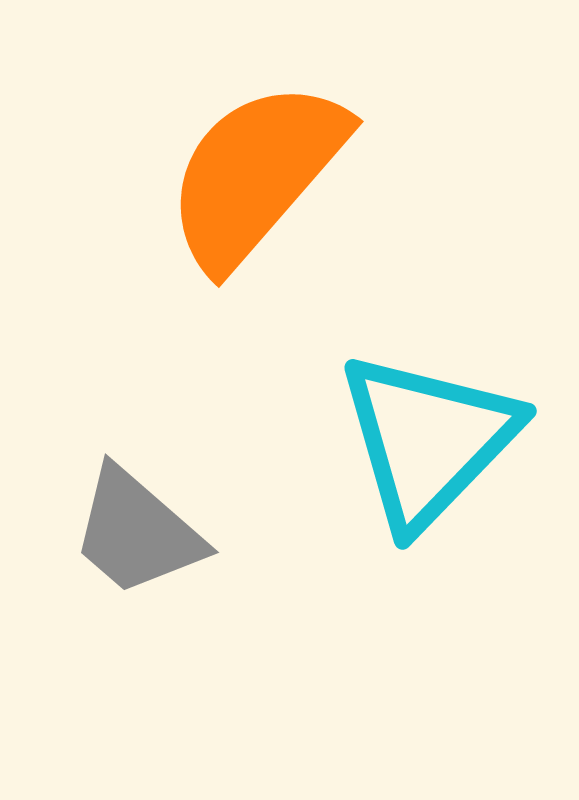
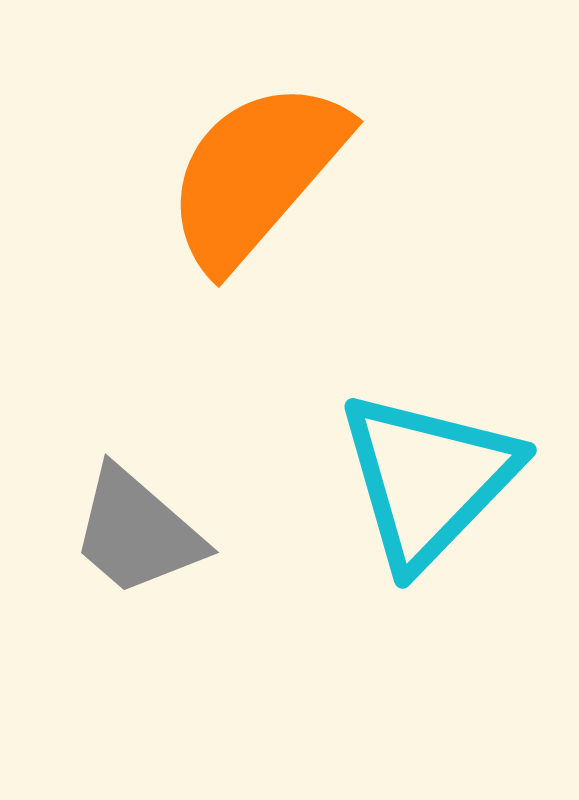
cyan triangle: moved 39 px down
